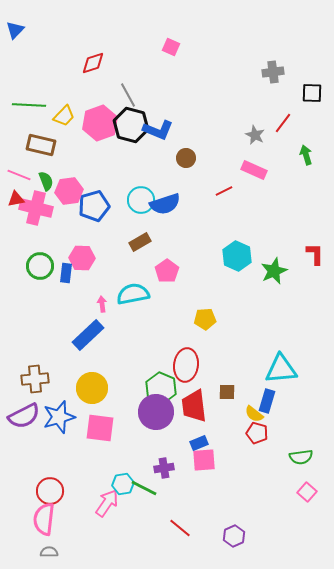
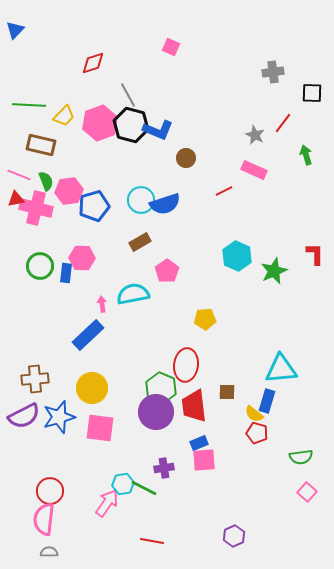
red line at (180, 528): moved 28 px left, 13 px down; rotated 30 degrees counterclockwise
